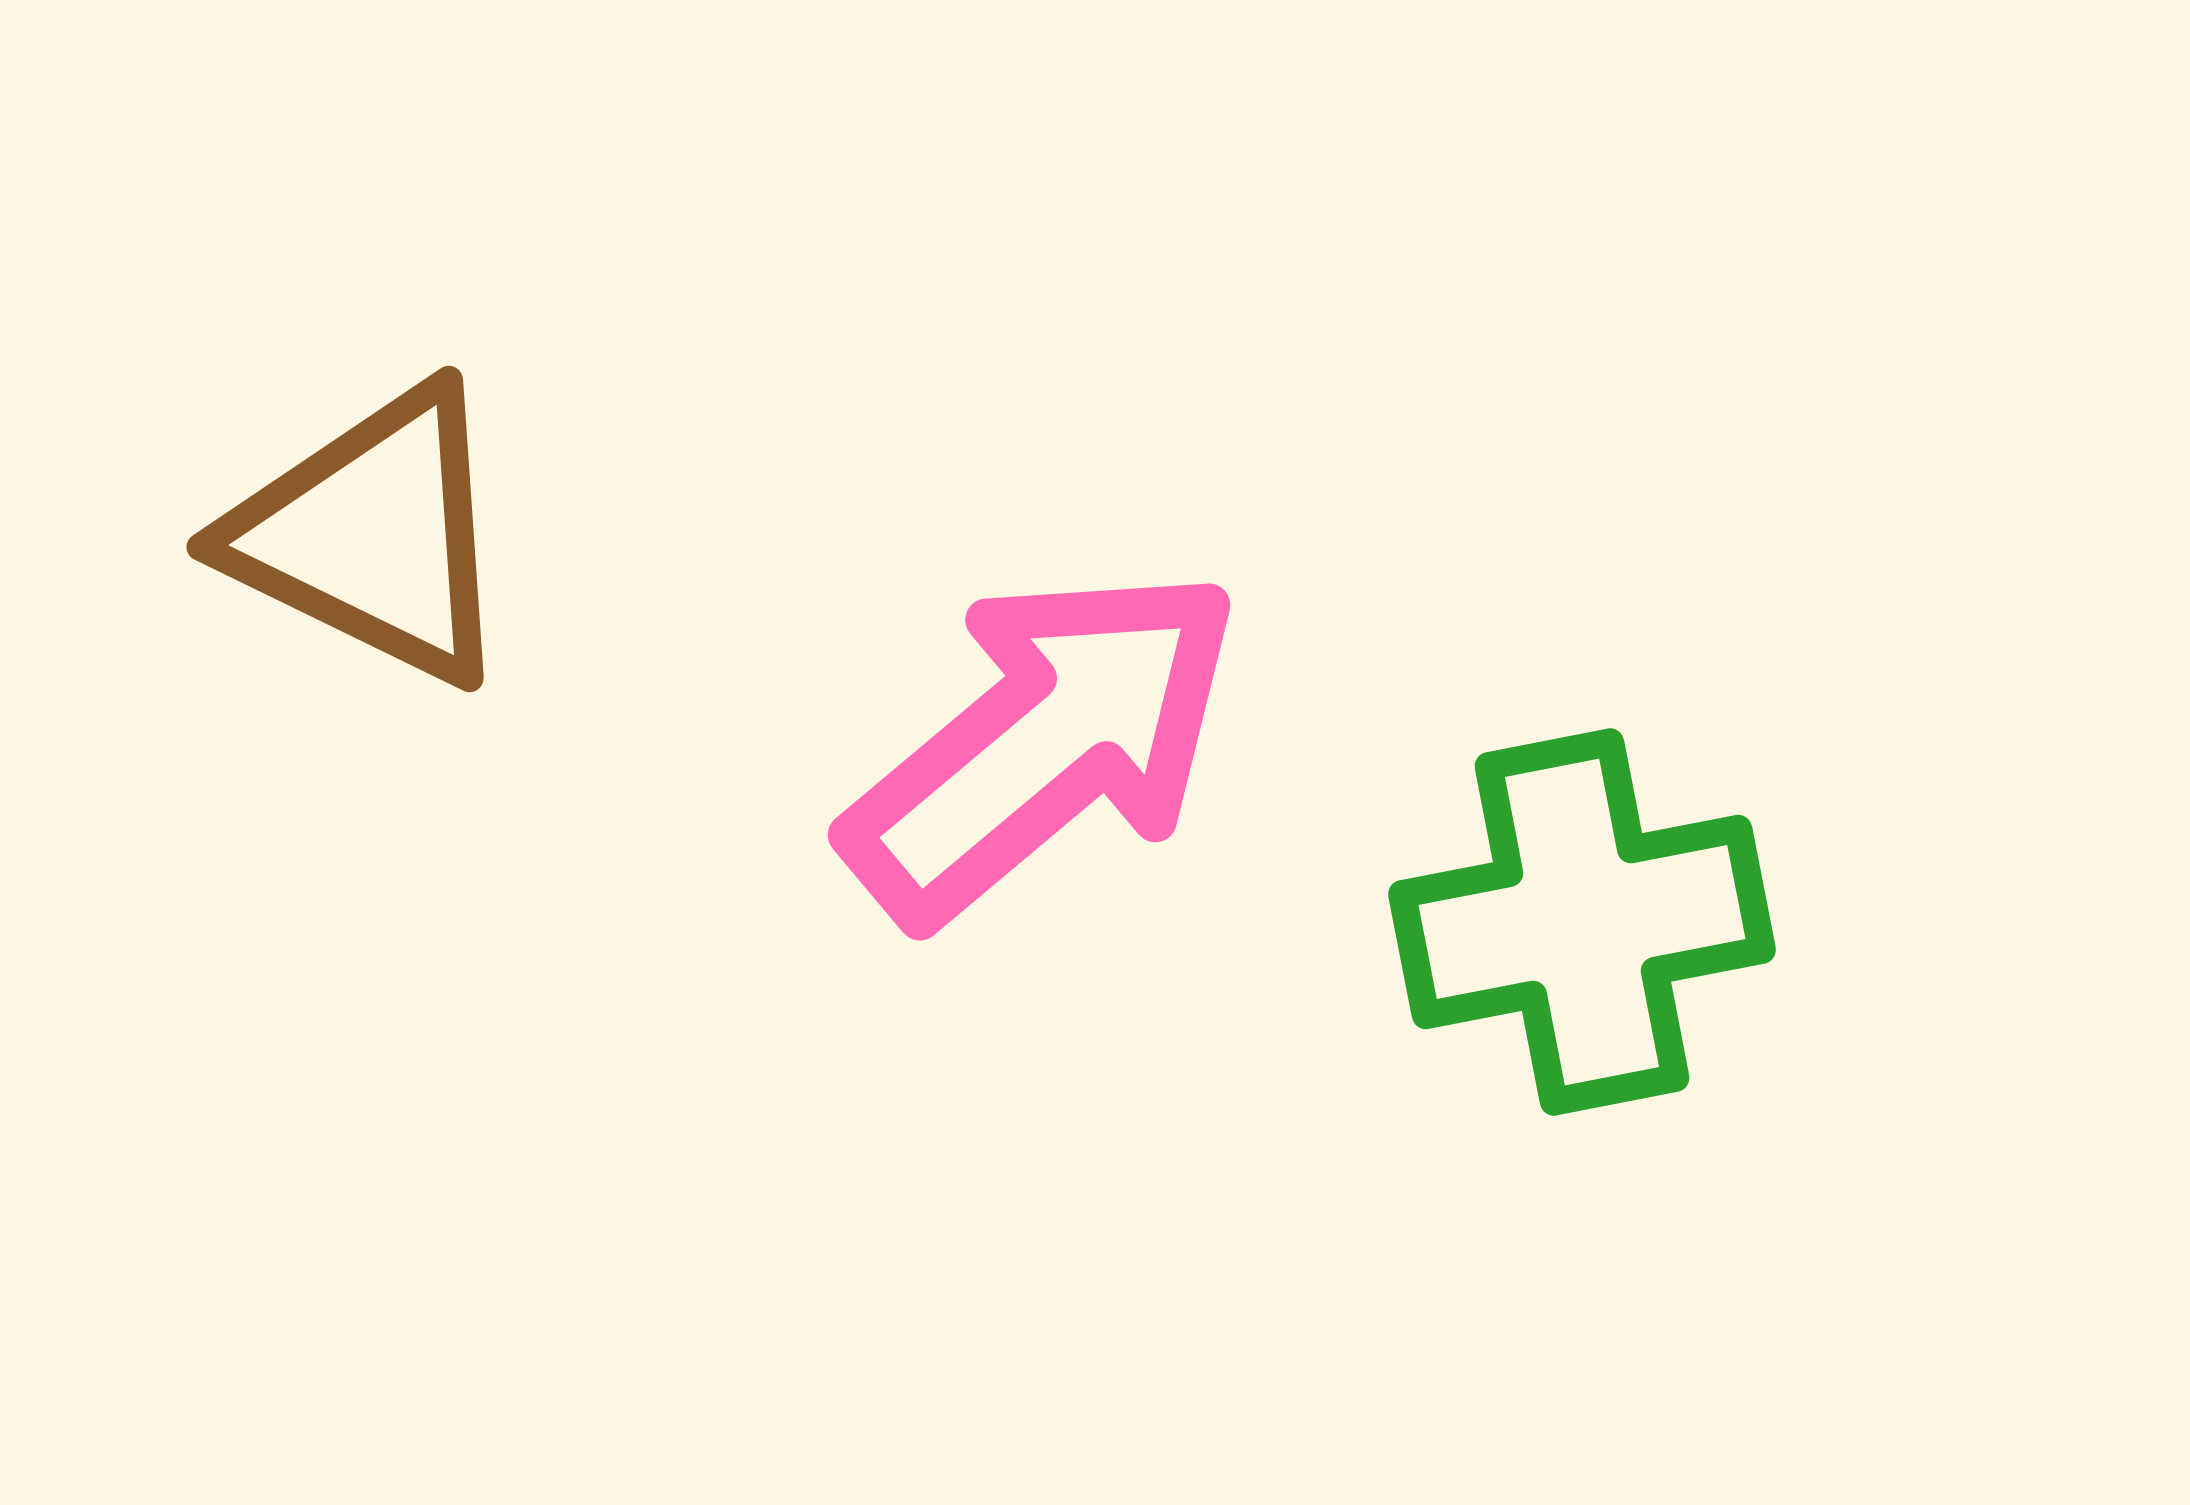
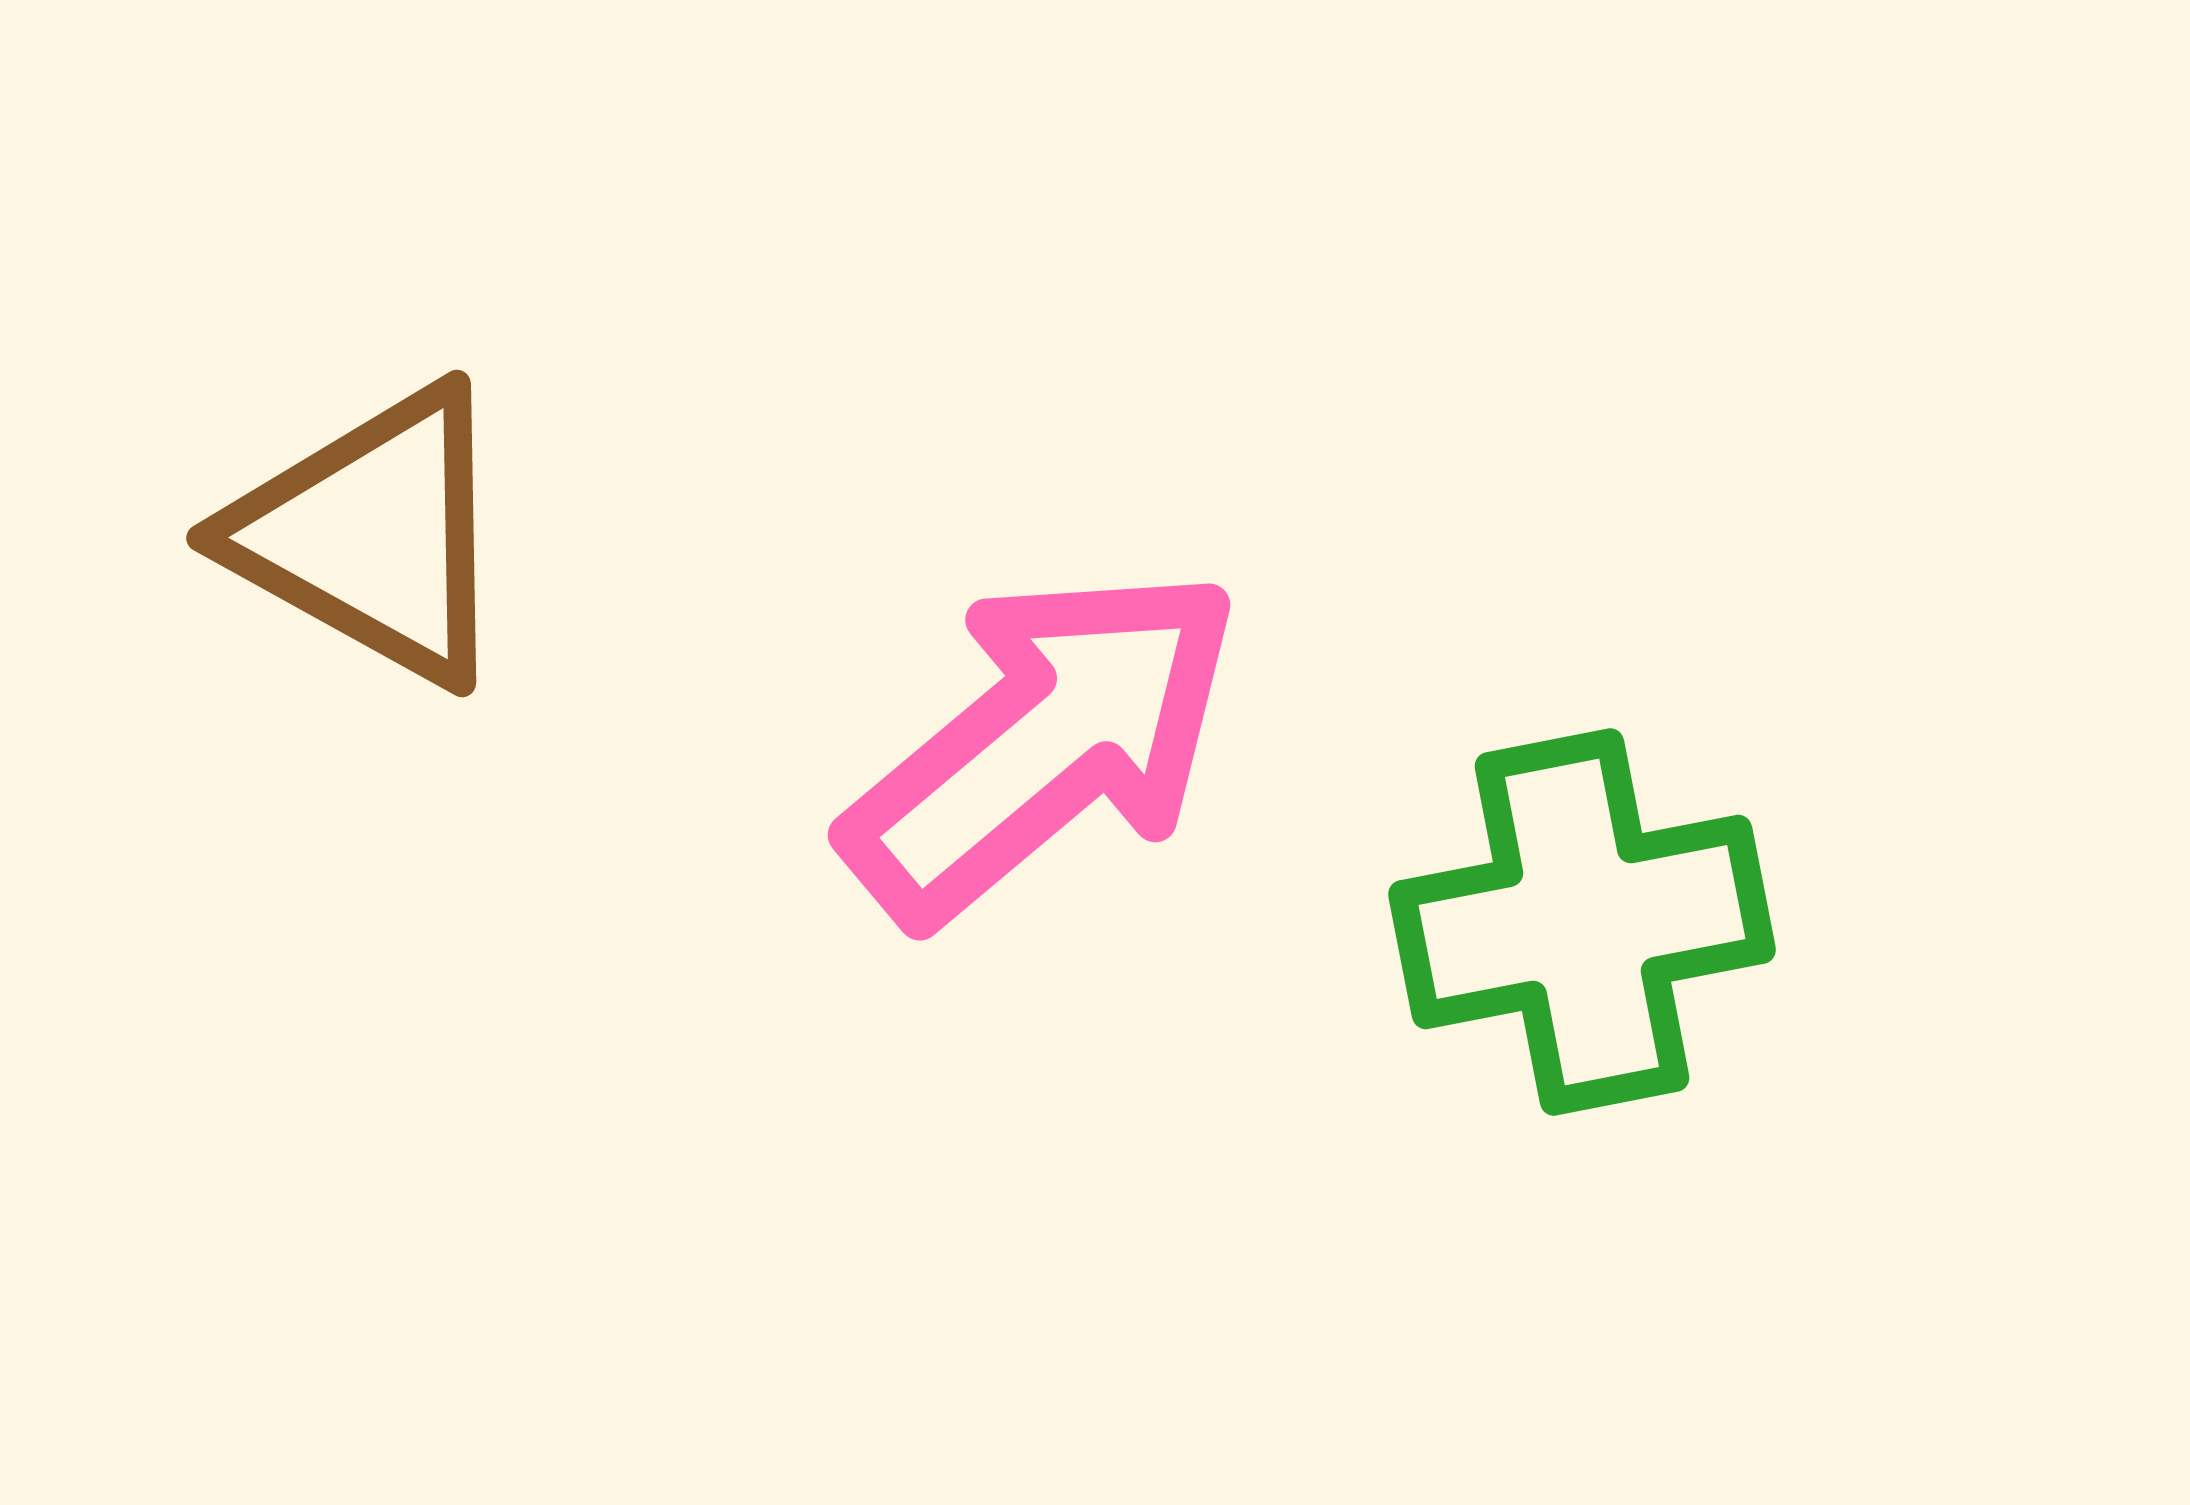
brown triangle: rotated 3 degrees clockwise
